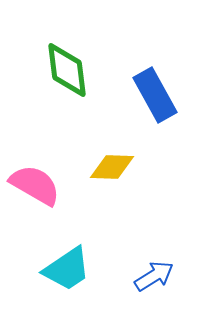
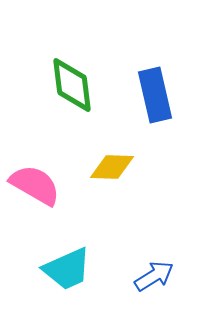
green diamond: moved 5 px right, 15 px down
blue rectangle: rotated 16 degrees clockwise
cyan trapezoid: rotated 10 degrees clockwise
